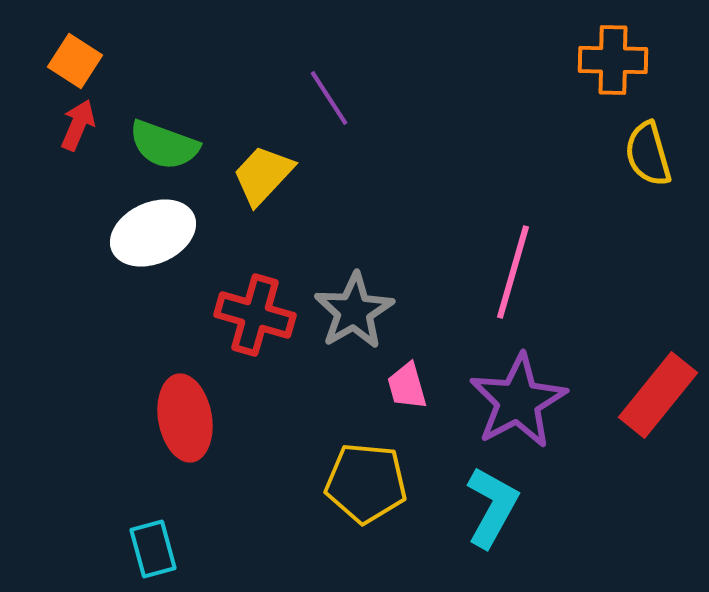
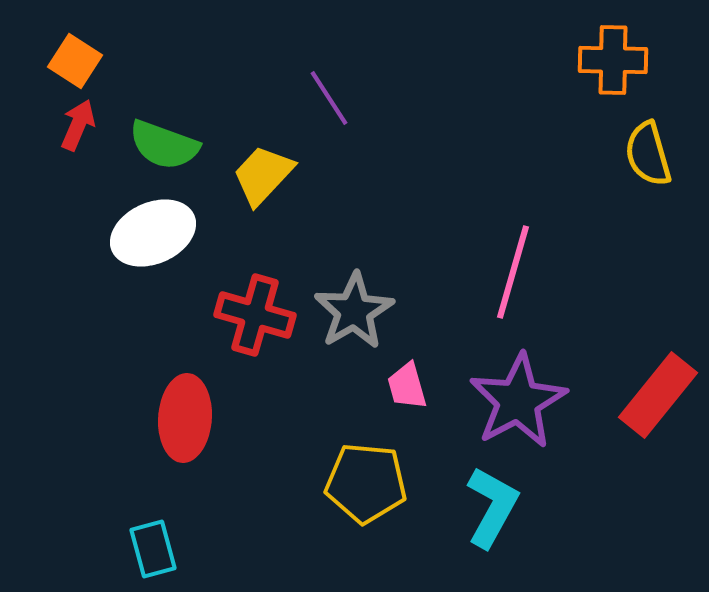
red ellipse: rotated 14 degrees clockwise
